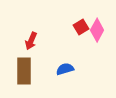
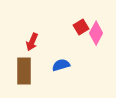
pink diamond: moved 1 px left, 3 px down
red arrow: moved 1 px right, 1 px down
blue semicircle: moved 4 px left, 4 px up
